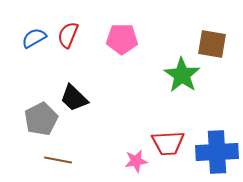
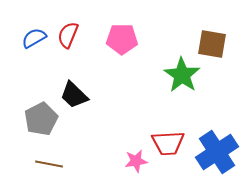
black trapezoid: moved 3 px up
blue cross: rotated 30 degrees counterclockwise
brown line: moved 9 px left, 4 px down
